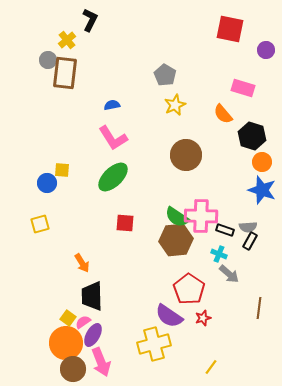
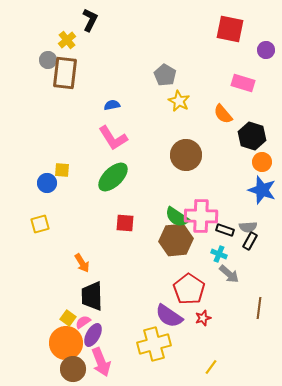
pink rectangle at (243, 88): moved 5 px up
yellow star at (175, 105): moved 4 px right, 4 px up; rotated 20 degrees counterclockwise
